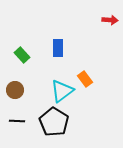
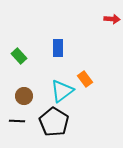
red arrow: moved 2 px right, 1 px up
green rectangle: moved 3 px left, 1 px down
brown circle: moved 9 px right, 6 px down
